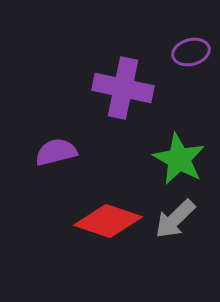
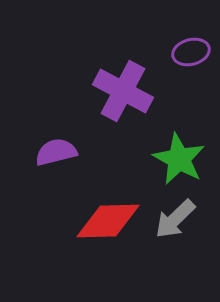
purple cross: moved 3 px down; rotated 16 degrees clockwise
red diamond: rotated 20 degrees counterclockwise
